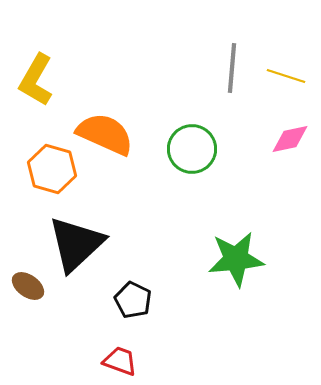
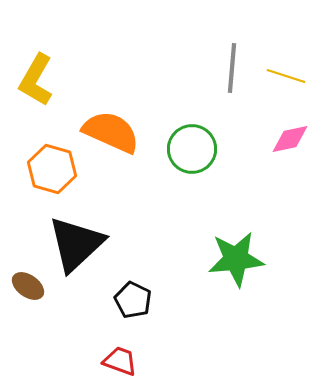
orange semicircle: moved 6 px right, 2 px up
